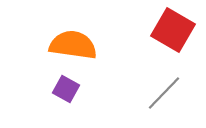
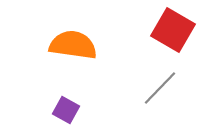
purple square: moved 21 px down
gray line: moved 4 px left, 5 px up
